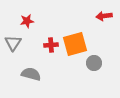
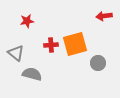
gray triangle: moved 3 px right, 10 px down; rotated 24 degrees counterclockwise
gray circle: moved 4 px right
gray semicircle: moved 1 px right
